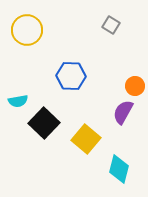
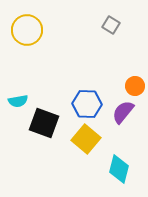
blue hexagon: moved 16 px right, 28 px down
purple semicircle: rotated 10 degrees clockwise
black square: rotated 24 degrees counterclockwise
